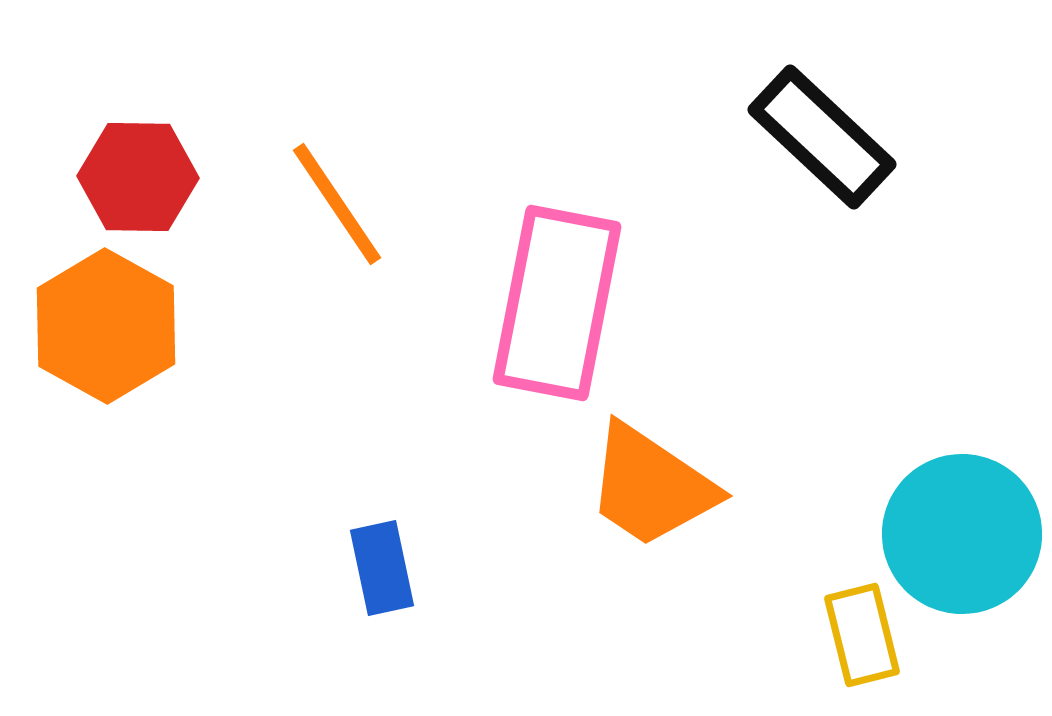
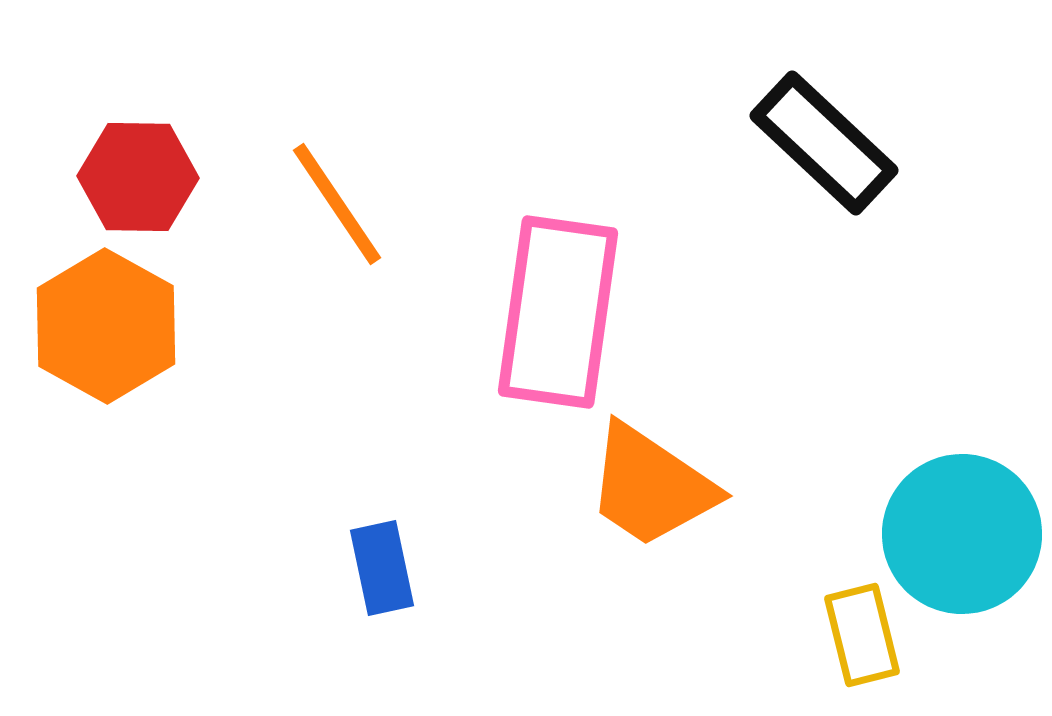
black rectangle: moved 2 px right, 6 px down
pink rectangle: moved 1 px right, 9 px down; rotated 3 degrees counterclockwise
